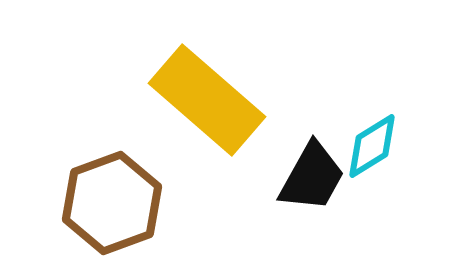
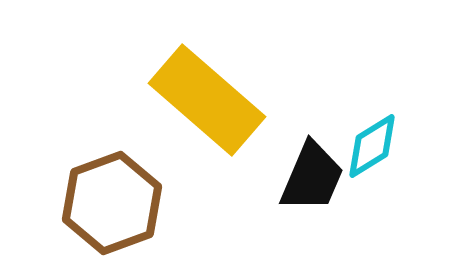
black trapezoid: rotated 6 degrees counterclockwise
